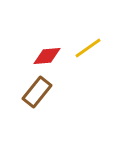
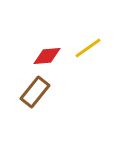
brown rectangle: moved 2 px left
